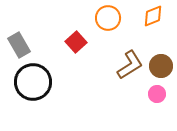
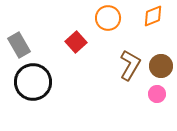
brown L-shape: rotated 28 degrees counterclockwise
